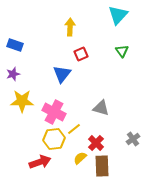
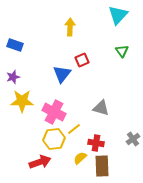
red square: moved 1 px right, 6 px down
purple star: moved 3 px down
red cross: rotated 35 degrees counterclockwise
